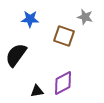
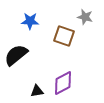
blue star: moved 2 px down
black semicircle: rotated 15 degrees clockwise
